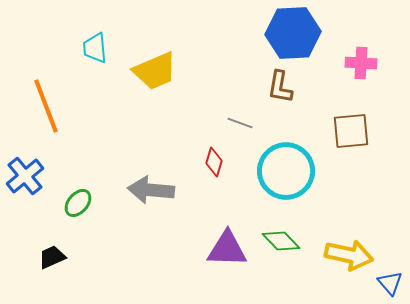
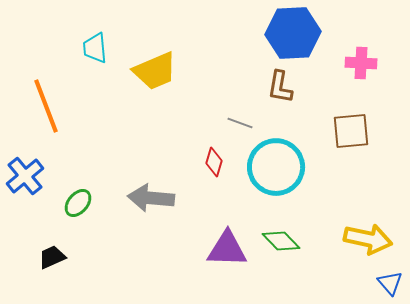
cyan circle: moved 10 px left, 4 px up
gray arrow: moved 8 px down
yellow arrow: moved 19 px right, 16 px up
